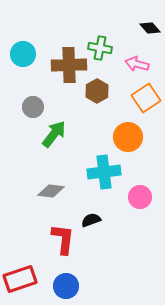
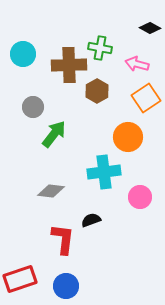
black diamond: rotated 20 degrees counterclockwise
